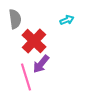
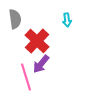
cyan arrow: rotated 104 degrees clockwise
red cross: moved 3 px right
